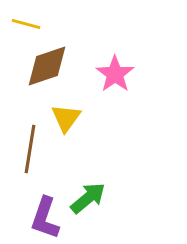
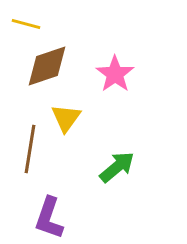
green arrow: moved 29 px right, 31 px up
purple L-shape: moved 4 px right
